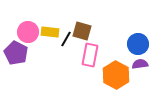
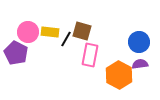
blue circle: moved 1 px right, 2 px up
orange hexagon: moved 3 px right
